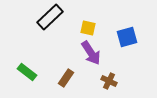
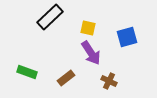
green rectangle: rotated 18 degrees counterclockwise
brown rectangle: rotated 18 degrees clockwise
